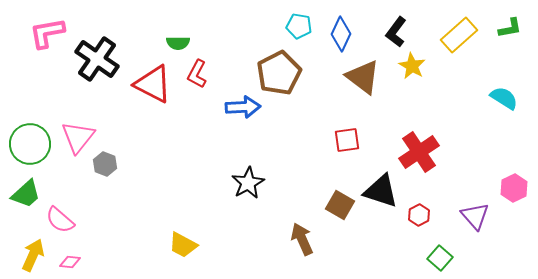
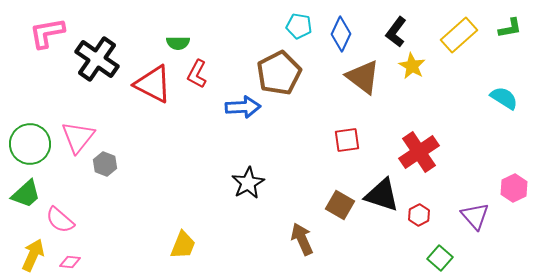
black triangle: moved 1 px right, 4 px down
yellow trapezoid: rotated 96 degrees counterclockwise
